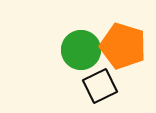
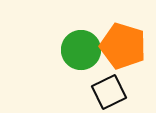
black square: moved 9 px right, 6 px down
